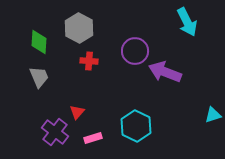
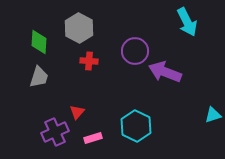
gray trapezoid: rotated 40 degrees clockwise
purple cross: rotated 28 degrees clockwise
